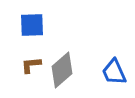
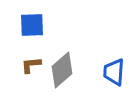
blue trapezoid: rotated 28 degrees clockwise
